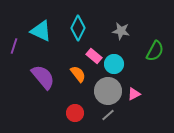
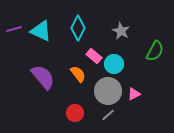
gray star: rotated 18 degrees clockwise
purple line: moved 17 px up; rotated 56 degrees clockwise
